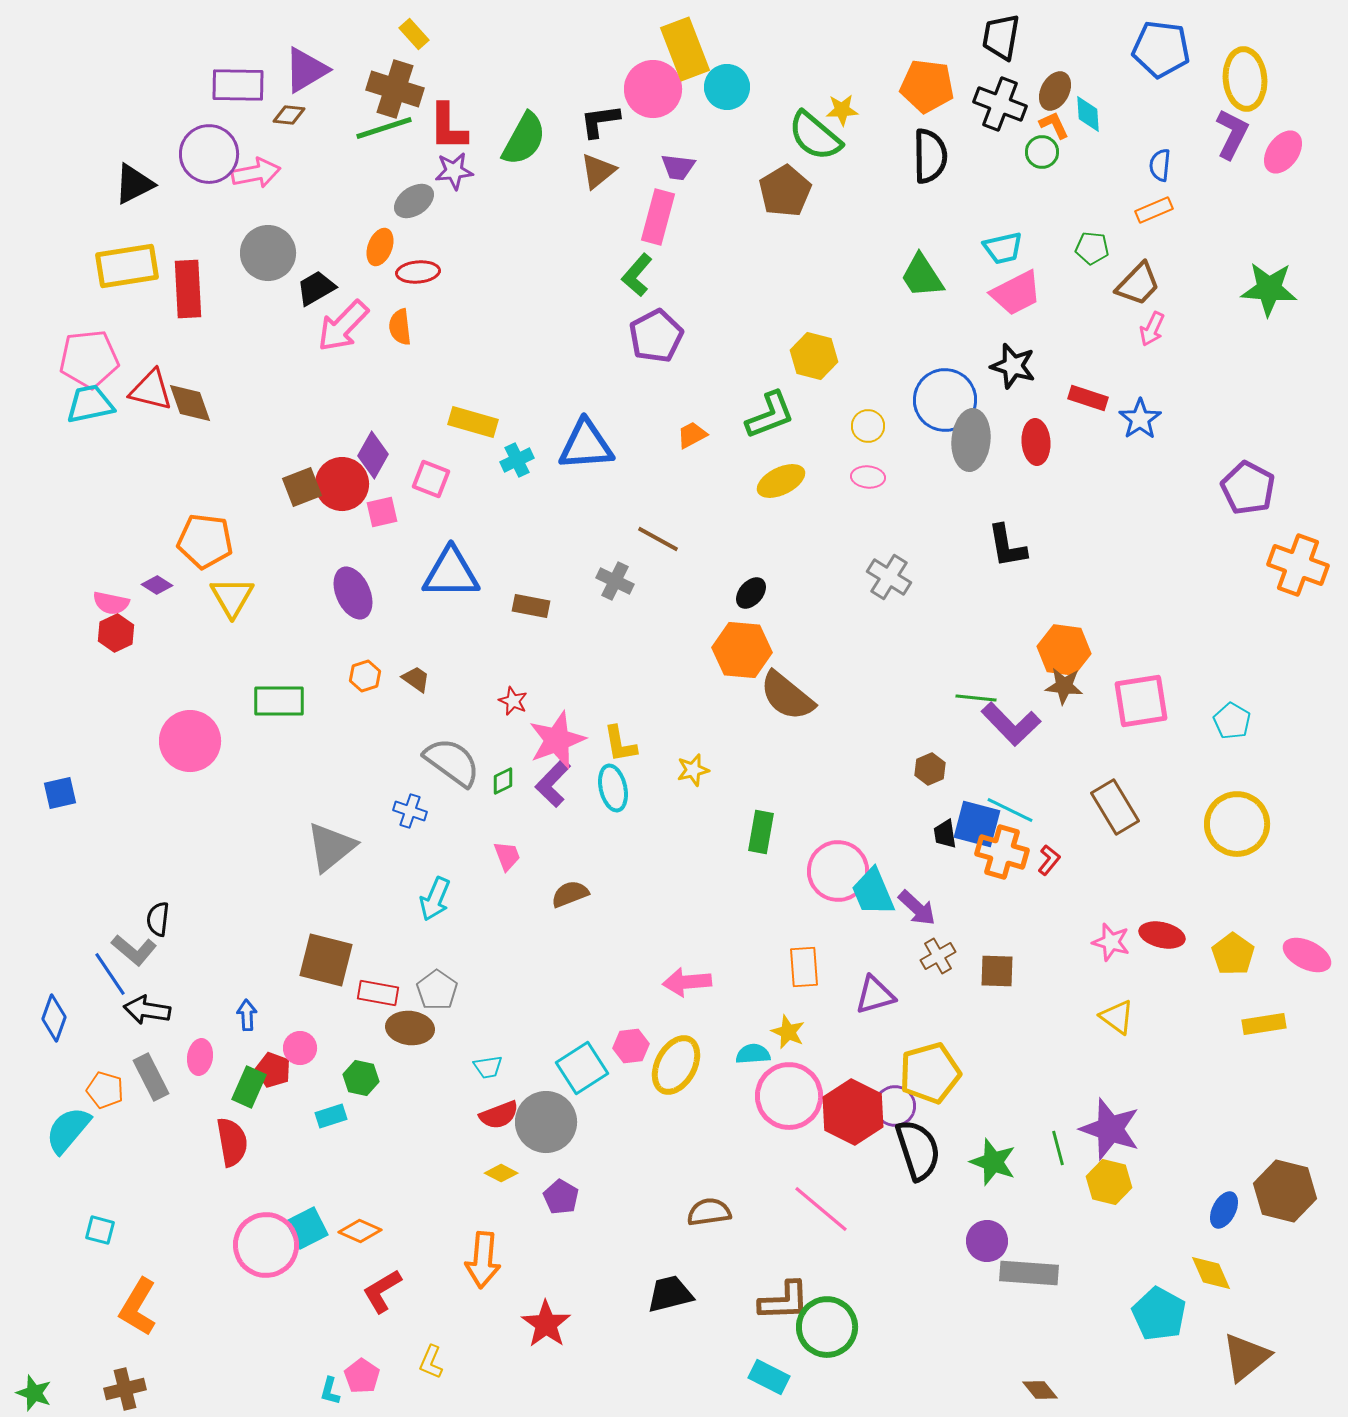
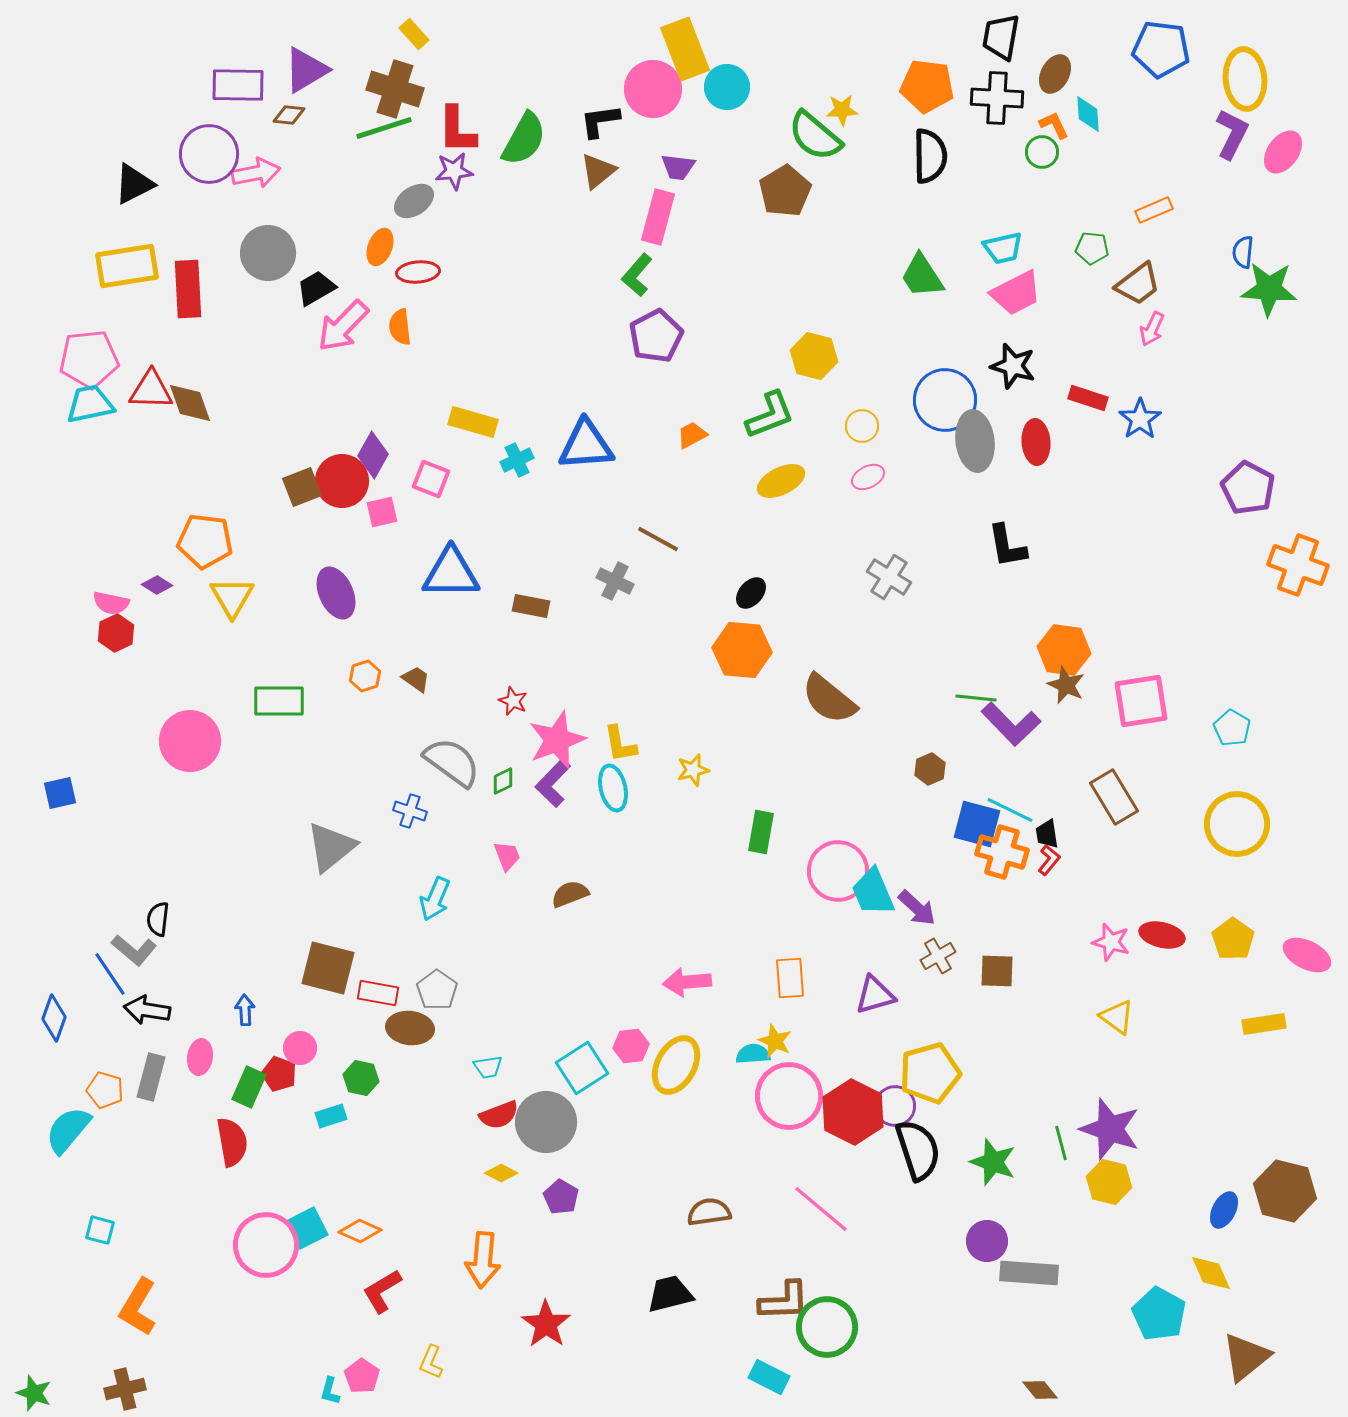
brown ellipse at (1055, 91): moved 17 px up
black cross at (1000, 104): moved 3 px left, 6 px up; rotated 18 degrees counterclockwise
red L-shape at (448, 127): moved 9 px right, 3 px down
blue semicircle at (1160, 165): moved 83 px right, 87 px down
brown trapezoid at (1138, 284): rotated 9 degrees clockwise
red triangle at (151, 390): rotated 12 degrees counterclockwise
yellow circle at (868, 426): moved 6 px left
gray ellipse at (971, 440): moved 4 px right, 1 px down; rotated 12 degrees counterclockwise
pink ellipse at (868, 477): rotated 32 degrees counterclockwise
red circle at (342, 484): moved 3 px up
purple ellipse at (353, 593): moved 17 px left
brown star at (1064, 686): moved 2 px right, 1 px up; rotated 18 degrees clockwise
brown semicircle at (787, 696): moved 42 px right, 3 px down
cyan pentagon at (1232, 721): moved 7 px down
brown rectangle at (1115, 807): moved 1 px left, 10 px up
black trapezoid at (945, 834): moved 102 px right
yellow pentagon at (1233, 954): moved 15 px up
brown square at (326, 960): moved 2 px right, 8 px down
orange rectangle at (804, 967): moved 14 px left, 11 px down
blue arrow at (247, 1015): moved 2 px left, 5 px up
yellow star at (788, 1032): moved 13 px left, 9 px down
red pentagon at (273, 1070): moved 6 px right, 4 px down
gray rectangle at (151, 1077): rotated 42 degrees clockwise
green line at (1058, 1148): moved 3 px right, 5 px up
